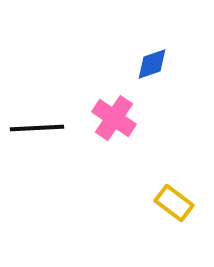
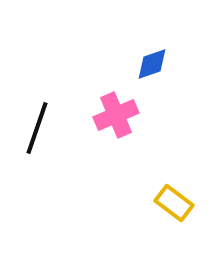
pink cross: moved 2 px right, 3 px up; rotated 33 degrees clockwise
black line: rotated 68 degrees counterclockwise
